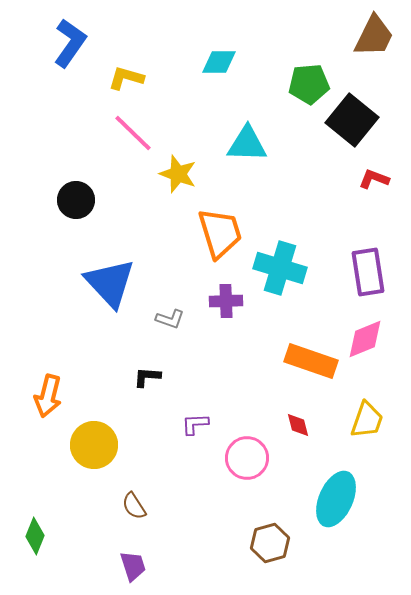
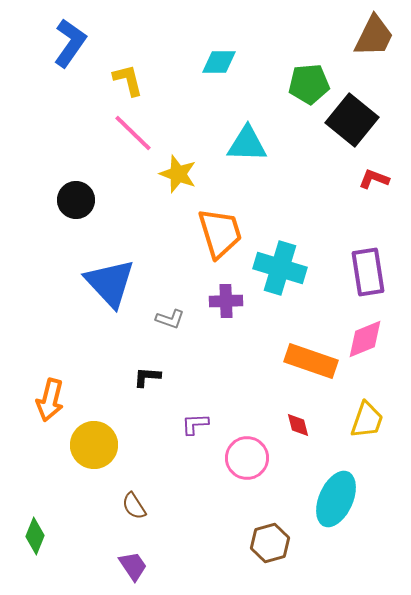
yellow L-shape: moved 2 px right, 2 px down; rotated 60 degrees clockwise
orange arrow: moved 2 px right, 4 px down
purple trapezoid: rotated 16 degrees counterclockwise
